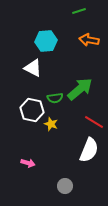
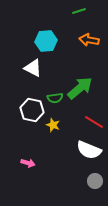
green arrow: moved 1 px up
yellow star: moved 2 px right, 1 px down
white semicircle: rotated 90 degrees clockwise
gray circle: moved 30 px right, 5 px up
